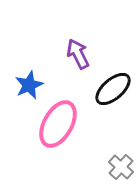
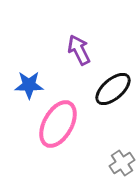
purple arrow: moved 1 px right, 4 px up
blue star: rotated 24 degrees clockwise
gray cross: moved 1 px right, 4 px up; rotated 15 degrees clockwise
